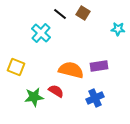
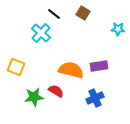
black line: moved 6 px left
